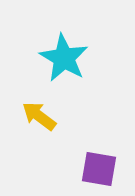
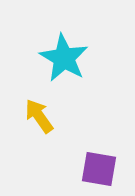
yellow arrow: rotated 18 degrees clockwise
